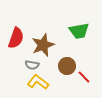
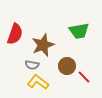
red semicircle: moved 1 px left, 4 px up
